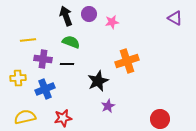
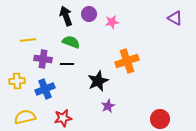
yellow cross: moved 1 px left, 3 px down
